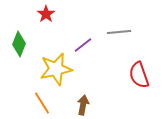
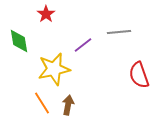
green diamond: moved 3 px up; rotated 30 degrees counterclockwise
yellow star: moved 2 px left
brown arrow: moved 15 px left
